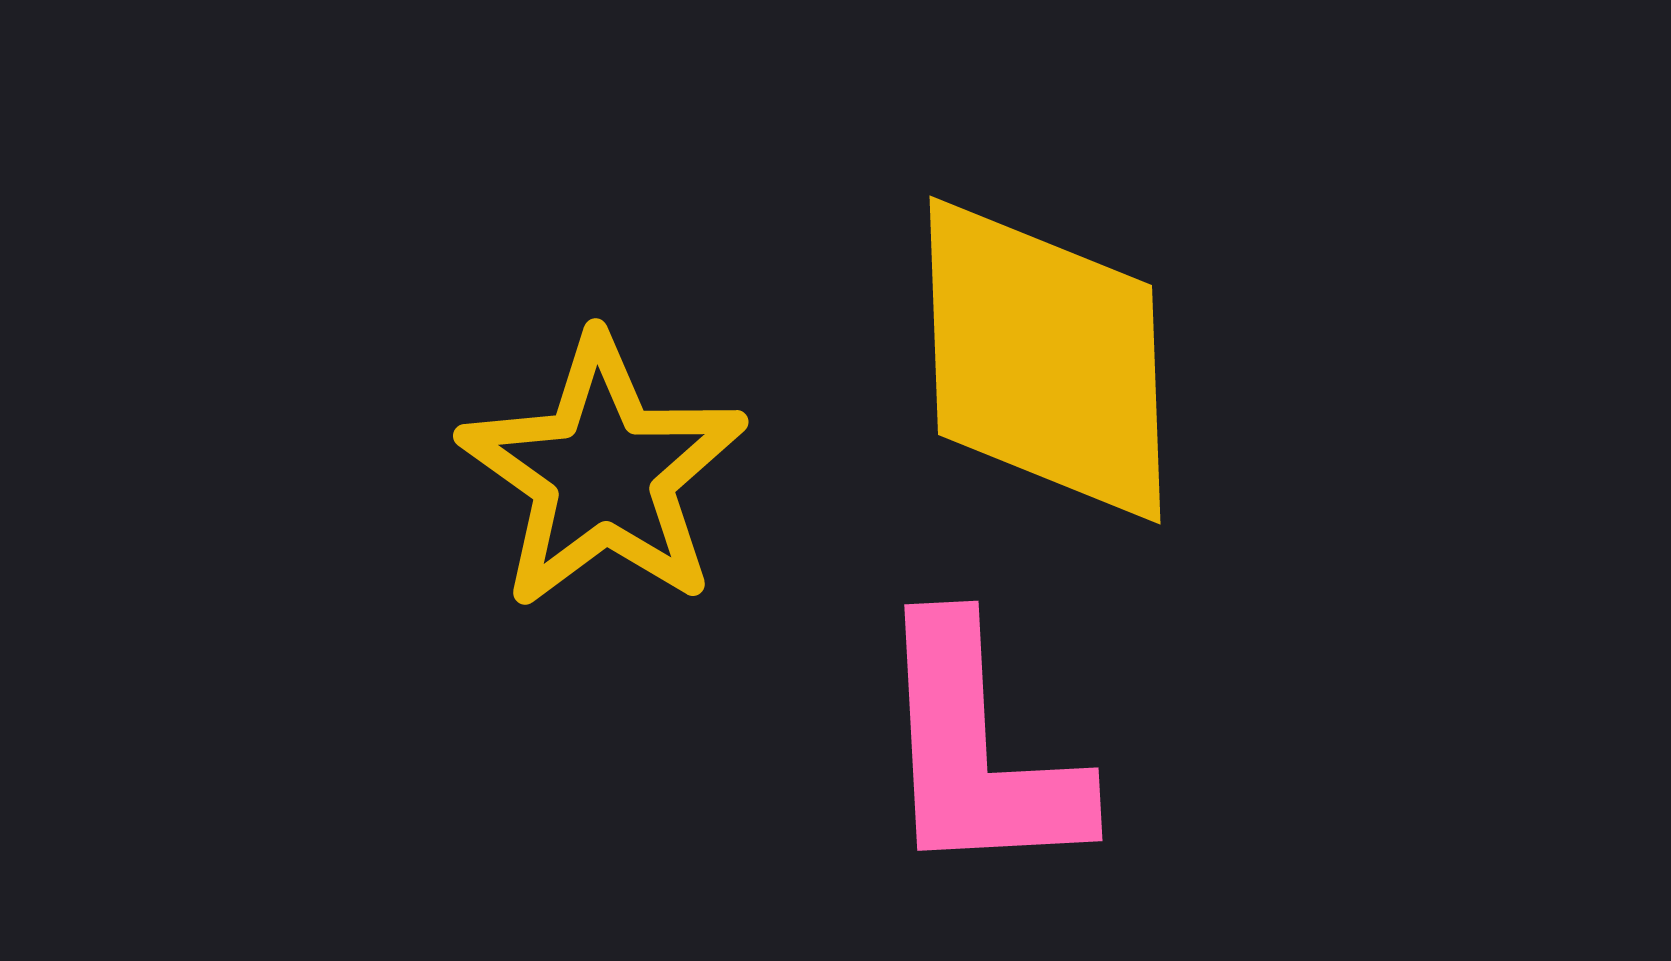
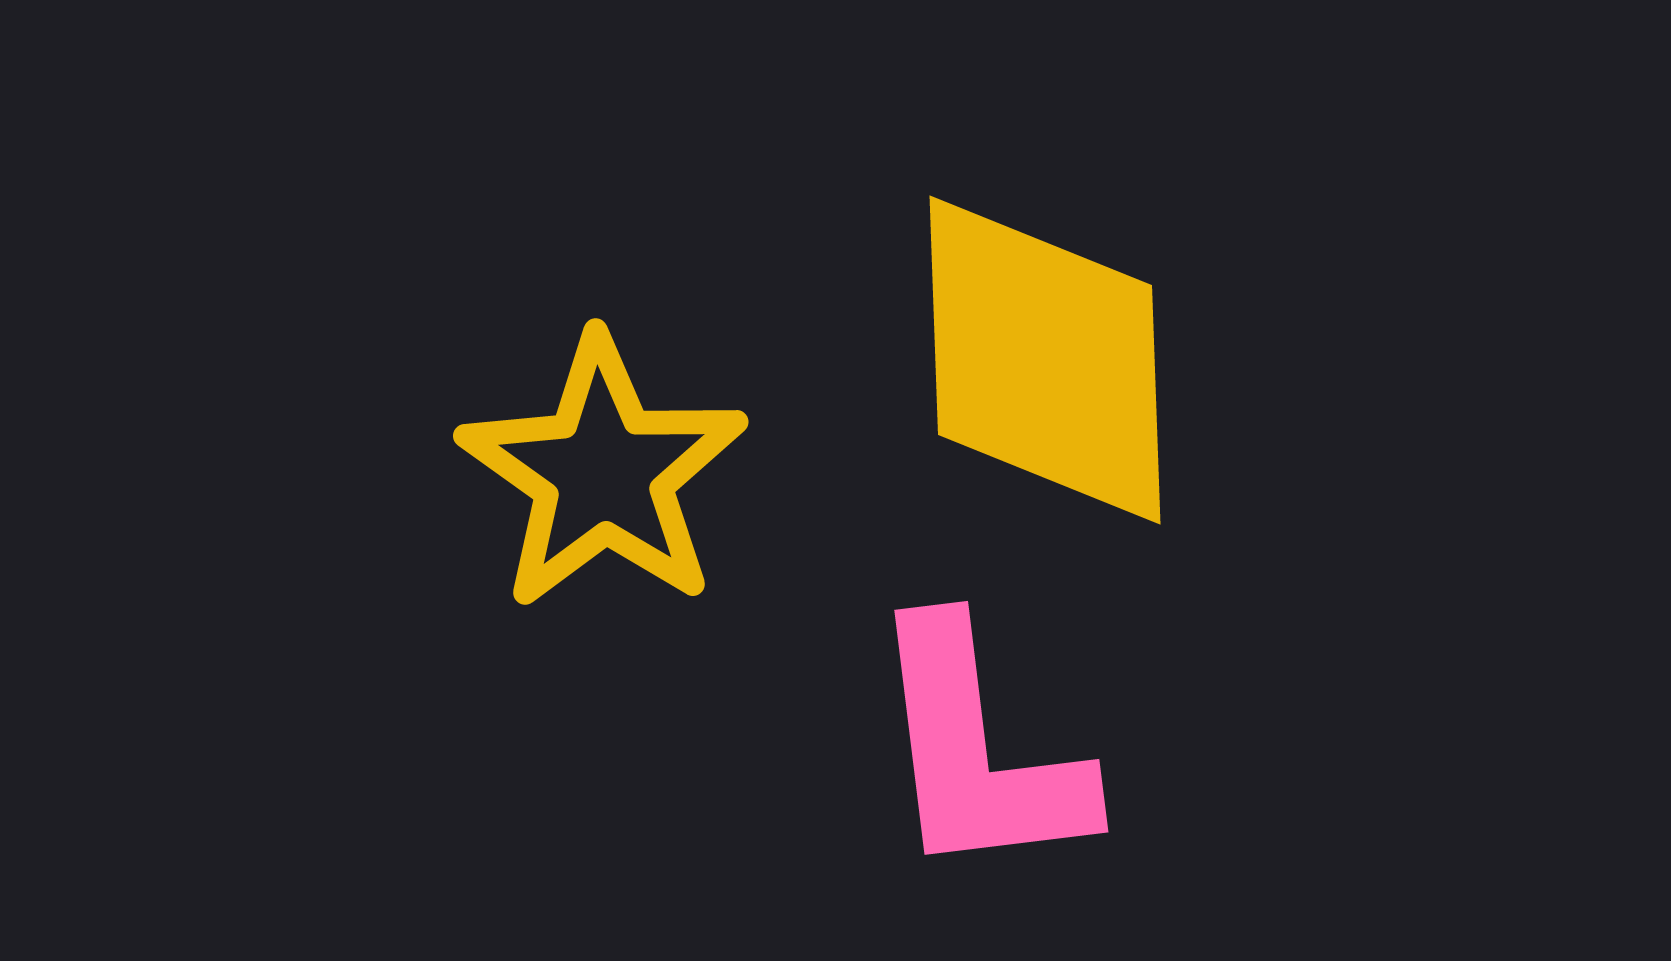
pink L-shape: rotated 4 degrees counterclockwise
